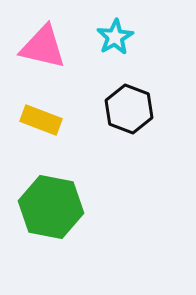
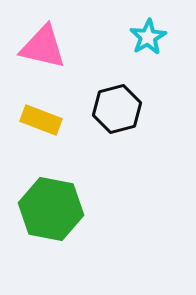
cyan star: moved 33 px right
black hexagon: moved 12 px left; rotated 24 degrees clockwise
green hexagon: moved 2 px down
